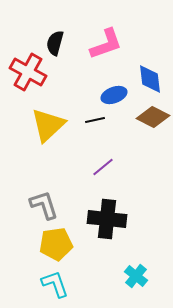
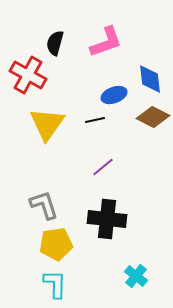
pink L-shape: moved 2 px up
red cross: moved 3 px down
yellow triangle: moved 1 px left, 1 px up; rotated 12 degrees counterclockwise
cyan L-shape: rotated 20 degrees clockwise
